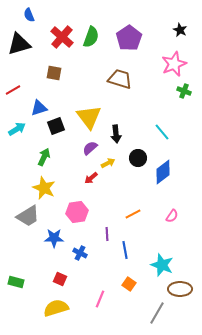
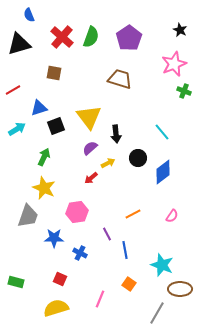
gray trapezoid: rotated 40 degrees counterclockwise
purple line: rotated 24 degrees counterclockwise
